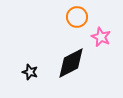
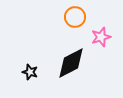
orange circle: moved 2 px left
pink star: rotated 30 degrees clockwise
